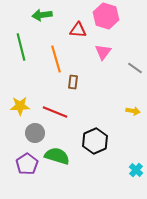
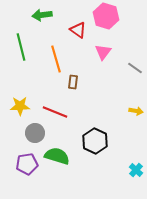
red triangle: rotated 30 degrees clockwise
yellow arrow: moved 3 px right
black hexagon: rotated 10 degrees counterclockwise
purple pentagon: rotated 25 degrees clockwise
